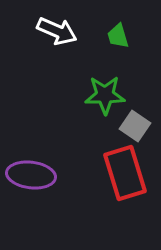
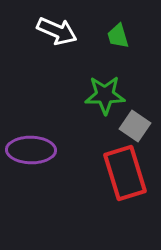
purple ellipse: moved 25 px up; rotated 6 degrees counterclockwise
